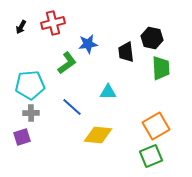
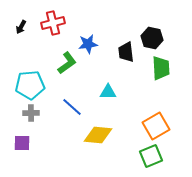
purple square: moved 6 px down; rotated 18 degrees clockwise
